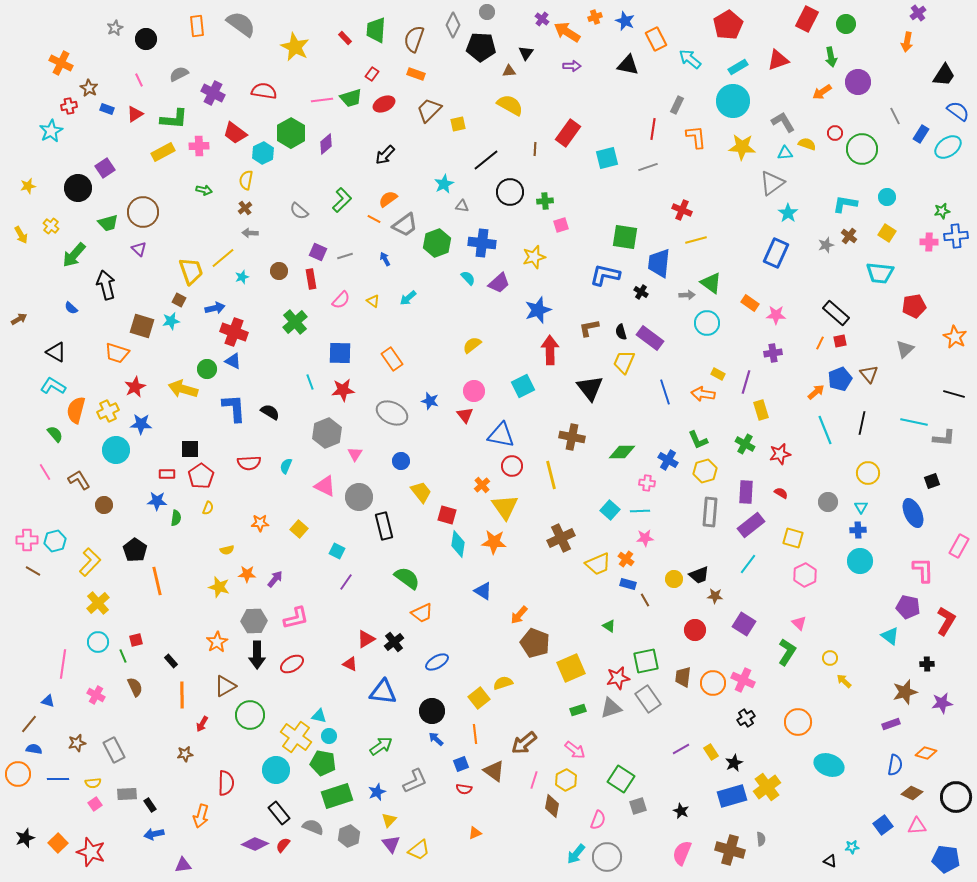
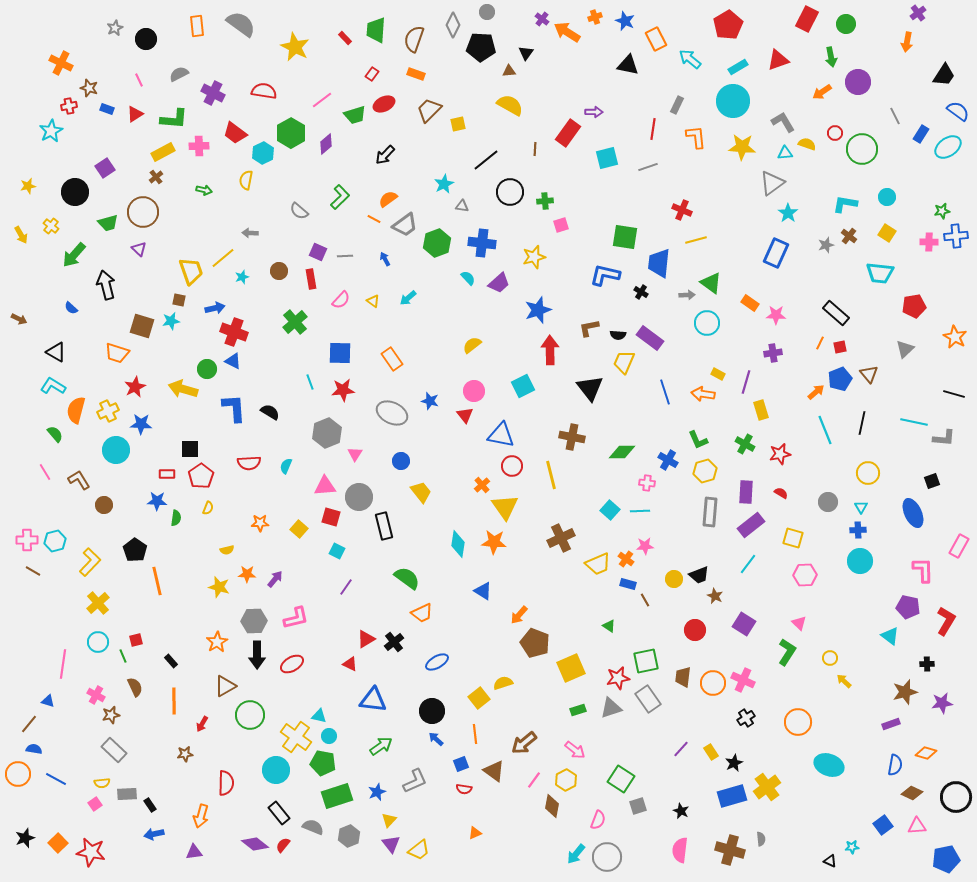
purple arrow at (572, 66): moved 22 px right, 46 px down
brown star at (89, 88): rotated 12 degrees counterclockwise
green trapezoid at (351, 98): moved 4 px right, 17 px down
pink line at (322, 100): rotated 30 degrees counterclockwise
black circle at (78, 188): moved 3 px left, 4 px down
green L-shape at (342, 200): moved 2 px left, 3 px up
brown cross at (245, 208): moved 89 px left, 31 px up
gray line at (345, 256): rotated 14 degrees clockwise
brown square at (179, 300): rotated 16 degrees counterclockwise
brown arrow at (19, 319): rotated 56 degrees clockwise
black semicircle at (621, 332): moved 3 px left, 3 px down; rotated 70 degrees counterclockwise
red square at (840, 341): moved 6 px down
pink triangle at (325, 486): rotated 30 degrees counterclockwise
red square at (447, 515): moved 116 px left, 2 px down
pink star at (645, 538): moved 8 px down
pink hexagon at (805, 575): rotated 25 degrees clockwise
purple line at (346, 582): moved 5 px down
brown star at (715, 596): rotated 21 degrees clockwise
blue triangle at (383, 692): moved 10 px left, 8 px down
orange line at (182, 695): moved 8 px left, 6 px down
brown star at (77, 743): moved 34 px right, 28 px up
purple line at (681, 749): rotated 18 degrees counterclockwise
gray rectangle at (114, 750): rotated 20 degrees counterclockwise
blue line at (58, 779): moved 2 px left; rotated 30 degrees clockwise
pink line at (534, 780): rotated 18 degrees clockwise
yellow semicircle at (93, 783): moved 9 px right
purple diamond at (255, 844): rotated 16 degrees clockwise
red star at (91, 852): rotated 8 degrees counterclockwise
pink semicircle at (682, 853): moved 2 px left, 3 px up; rotated 15 degrees counterclockwise
blue pentagon at (946, 859): rotated 20 degrees counterclockwise
purple triangle at (183, 865): moved 11 px right, 13 px up
